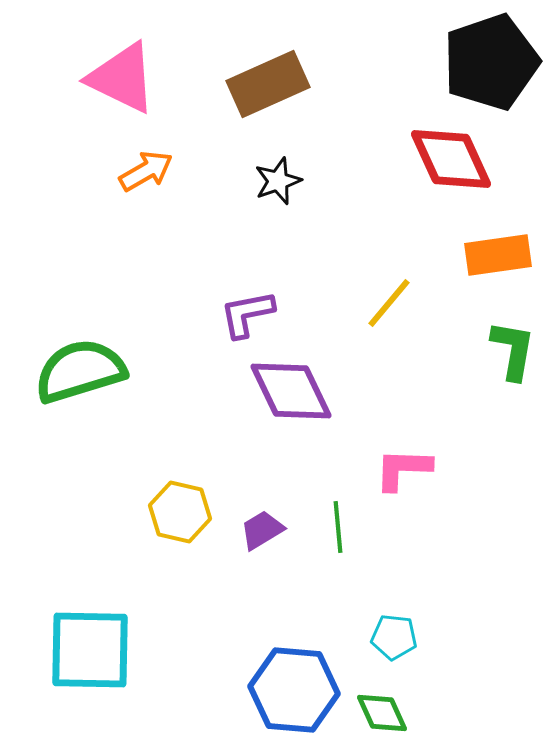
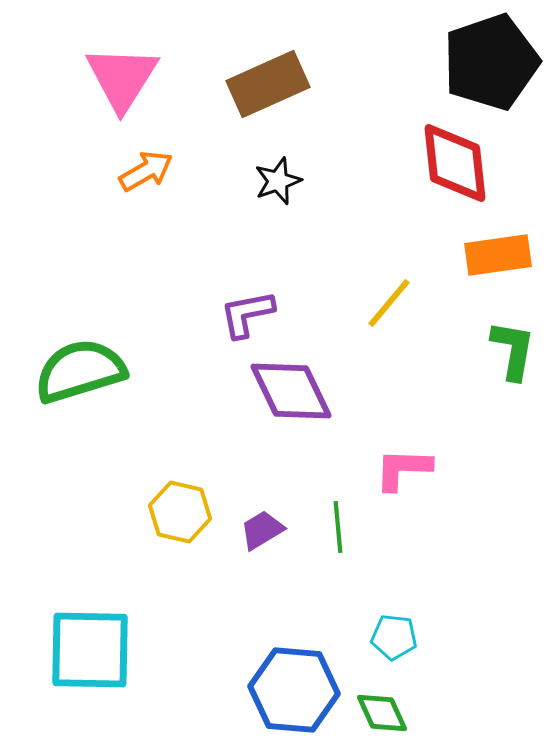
pink triangle: rotated 36 degrees clockwise
red diamond: moved 4 px right, 4 px down; rotated 18 degrees clockwise
